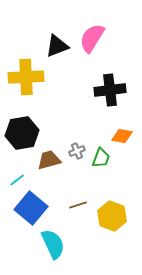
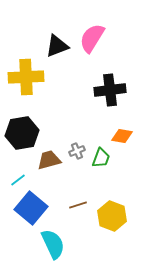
cyan line: moved 1 px right
